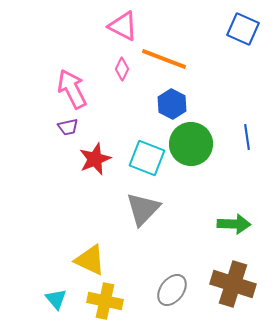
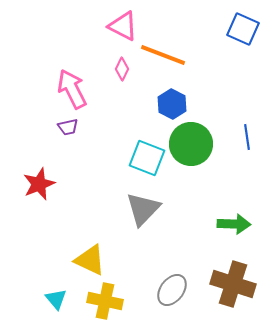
orange line: moved 1 px left, 4 px up
red star: moved 56 px left, 25 px down
